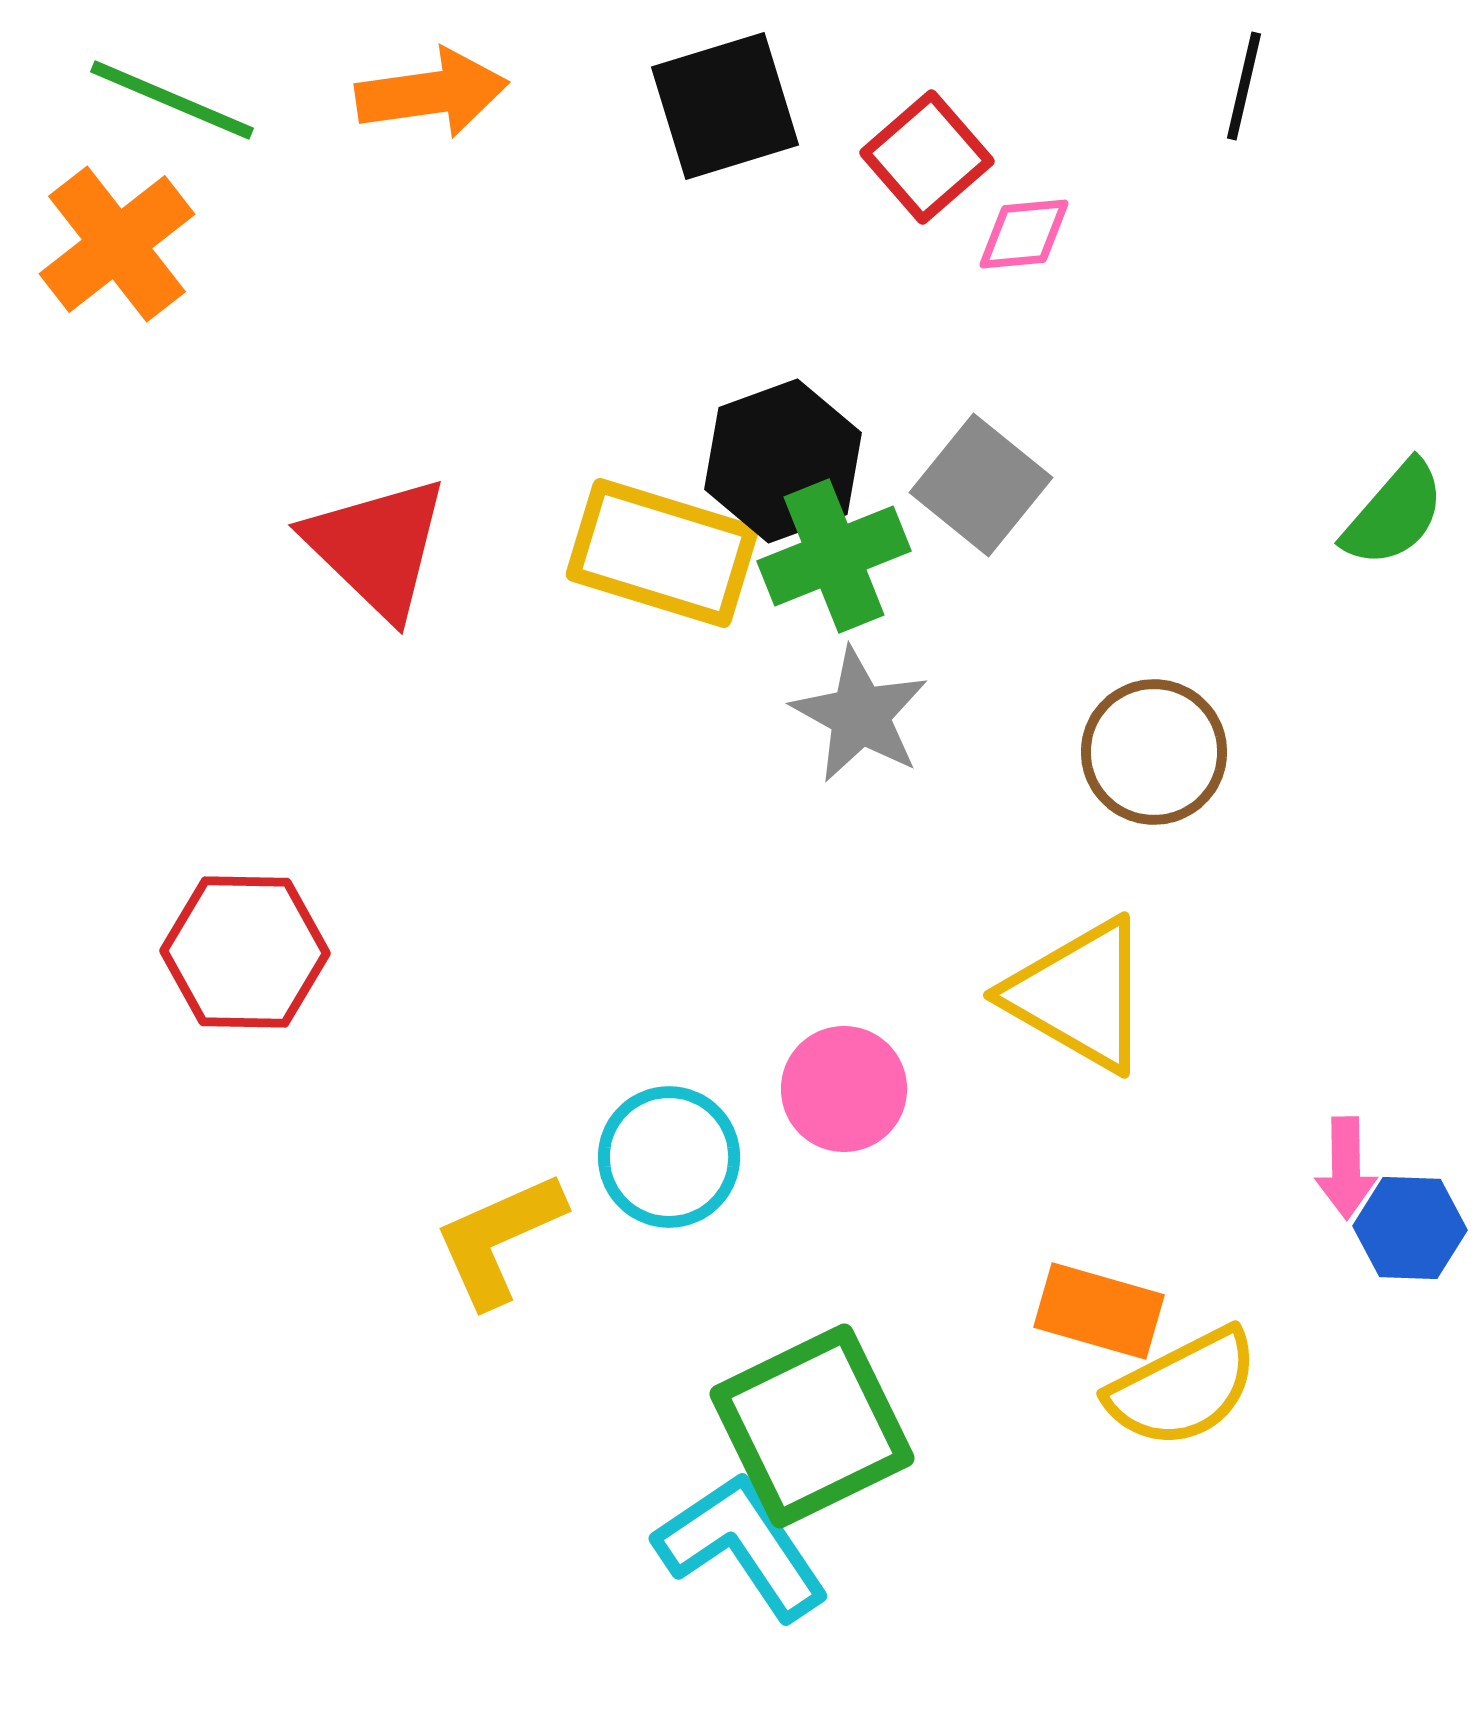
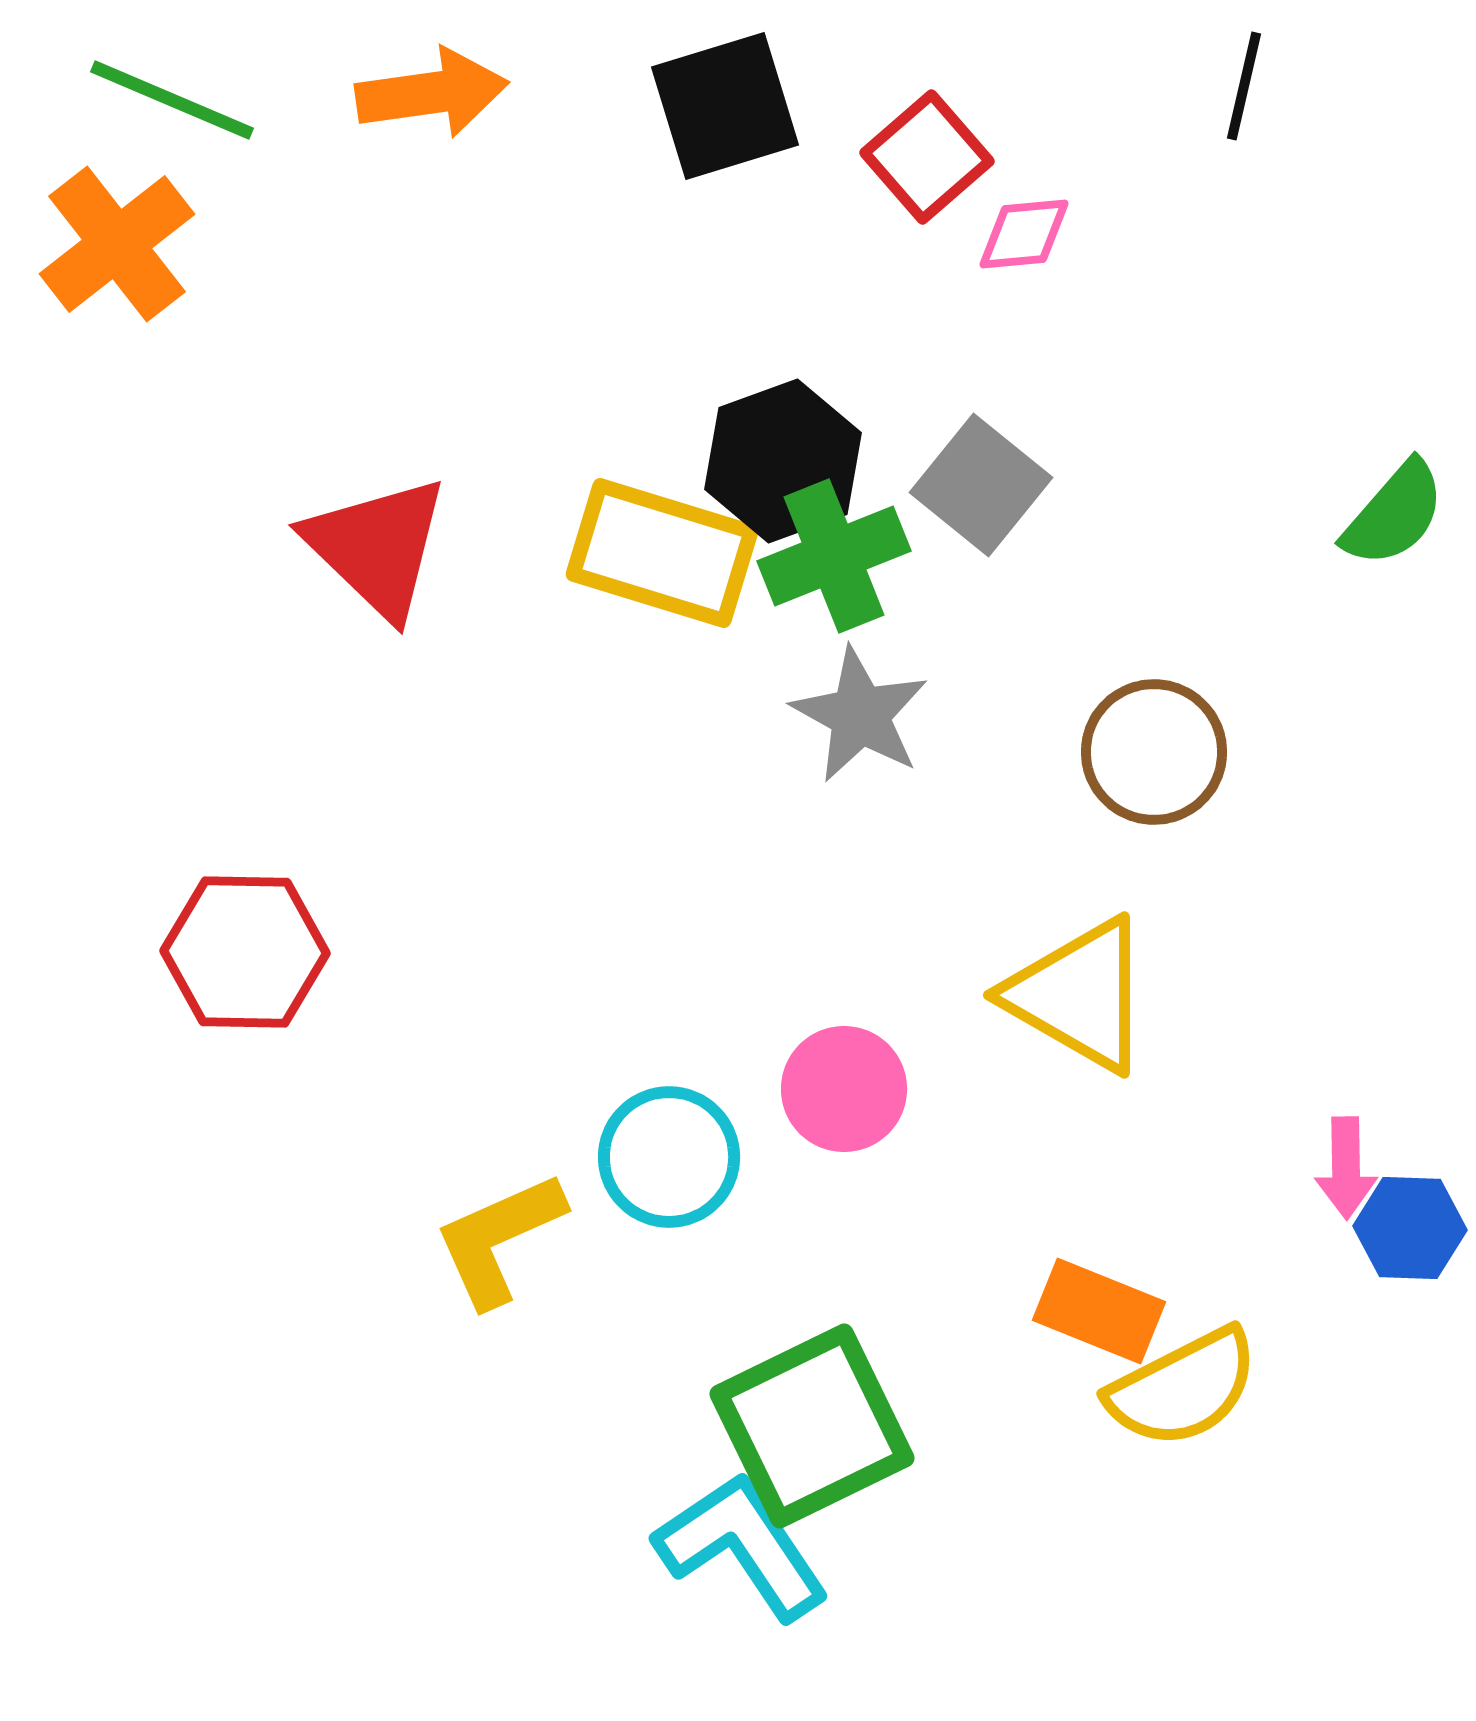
orange rectangle: rotated 6 degrees clockwise
